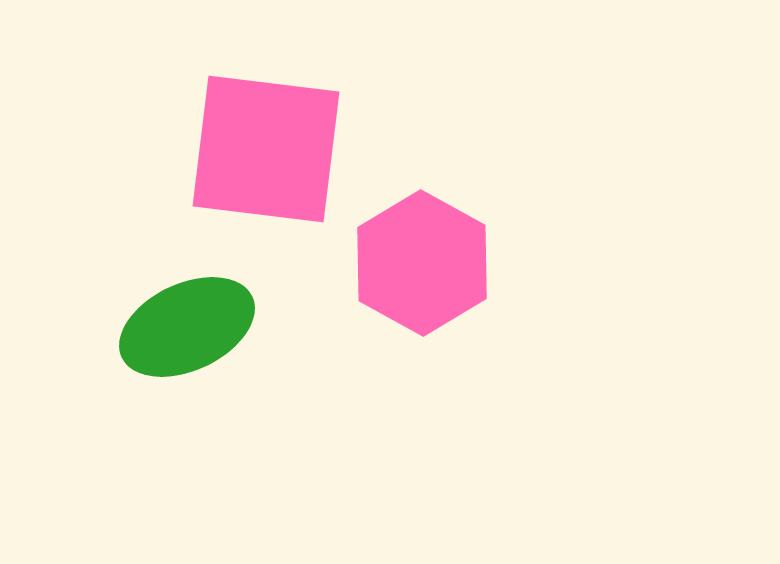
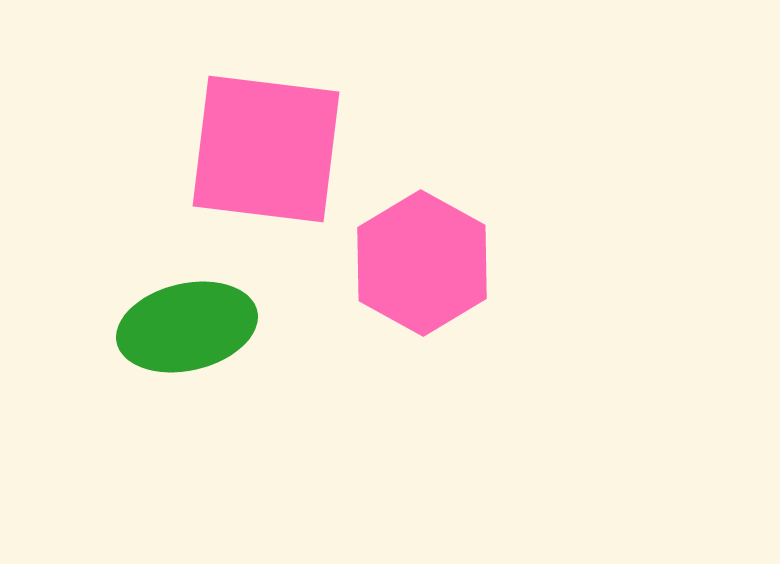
green ellipse: rotated 12 degrees clockwise
